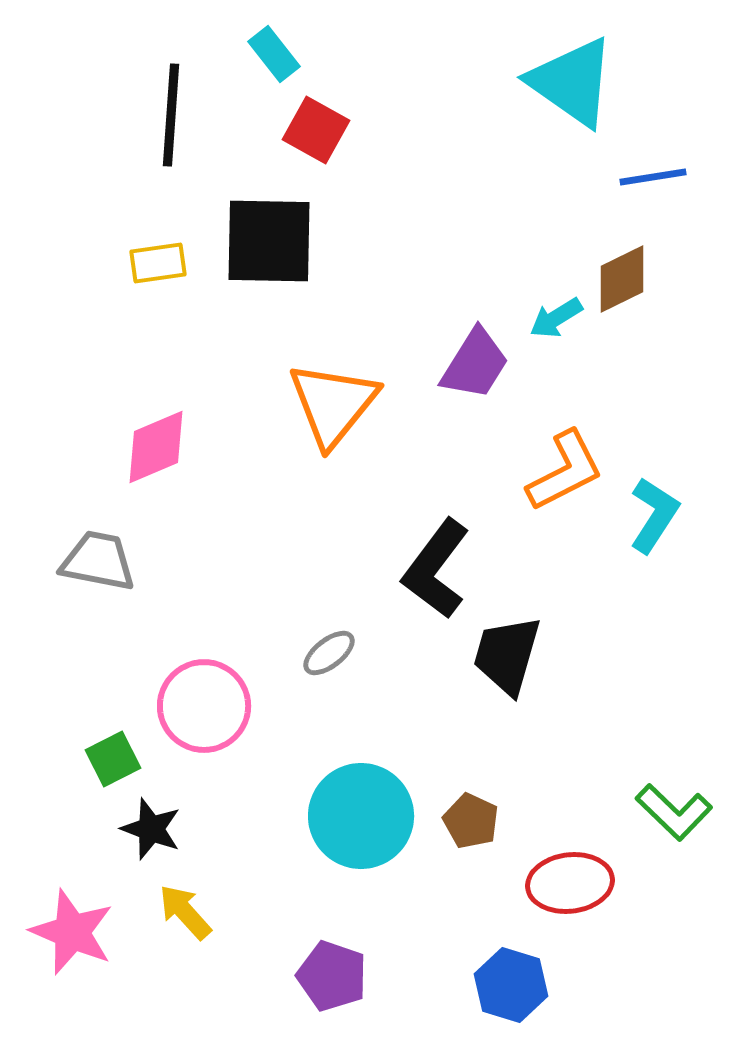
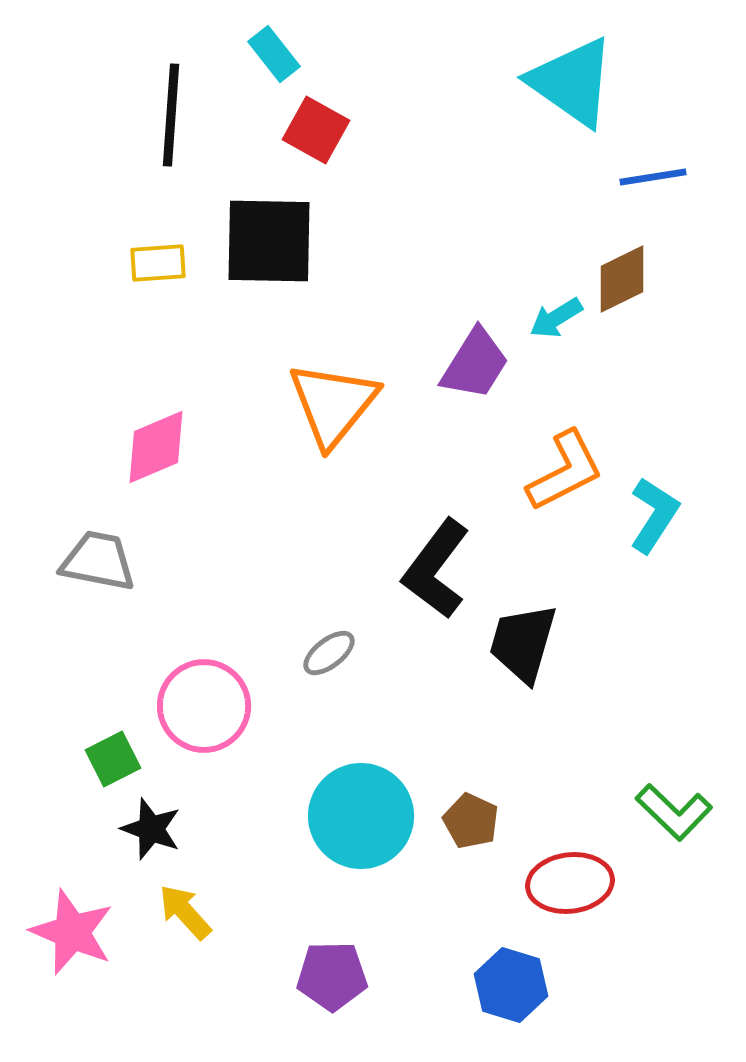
yellow rectangle: rotated 4 degrees clockwise
black trapezoid: moved 16 px right, 12 px up
purple pentagon: rotated 20 degrees counterclockwise
